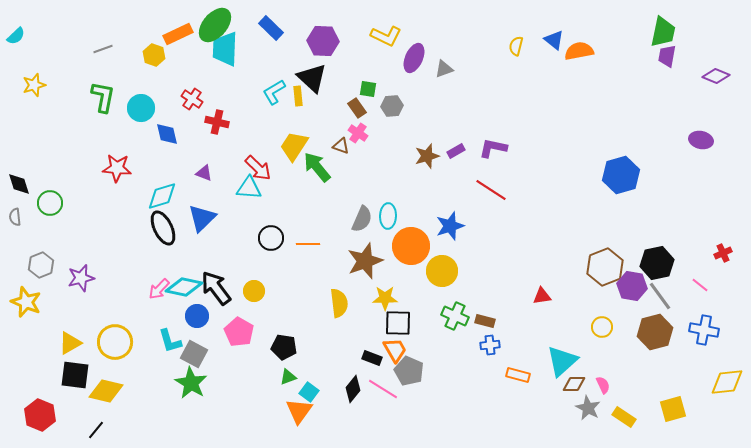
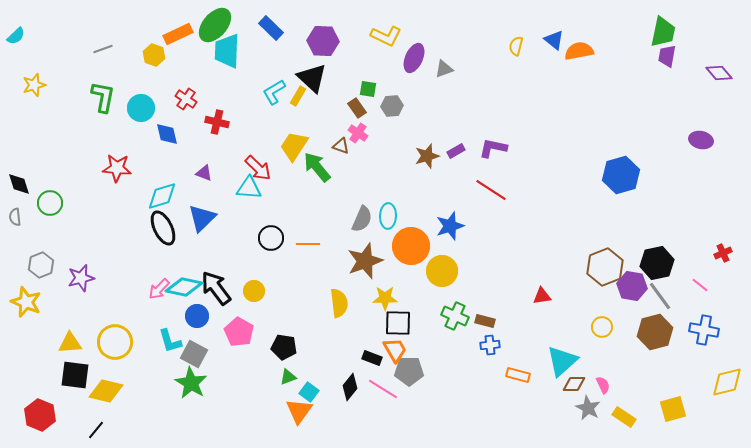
cyan trapezoid at (225, 49): moved 2 px right, 2 px down
purple diamond at (716, 76): moved 3 px right, 3 px up; rotated 28 degrees clockwise
yellow rectangle at (298, 96): rotated 36 degrees clockwise
red cross at (192, 99): moved 6 px left
yellow triangle at (70, 343): rotated 25 degrees clockwise
gray pentagon at (409, 371): rotated 24 degrees counterclockwise
yellow diamond at (727, 382): rotated 8 degrees counterclockwise
black diamond at (353, 389): moved 3 px left, 2 px up
